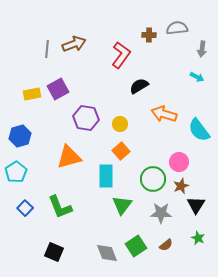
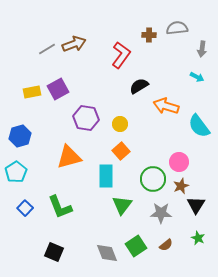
gray line: rotated 54 degrees clockwise
yellow rectangle: moved 2 px up
orange arrow: moved 2 px right, 8 px up
cyan semicircle: moved 4 px up
